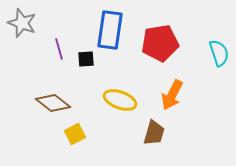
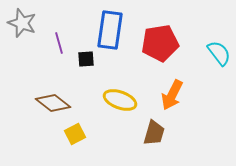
purple line: moved 6 px up
cyan semicircle: rotated 20 degrees counterclockwise
